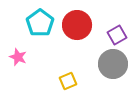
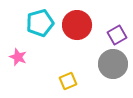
cyan pentagon: rotated 20 degrees clockwise
